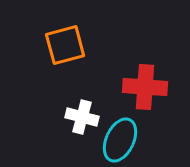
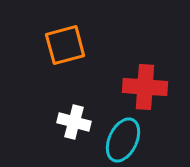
white cross: moved 8 px left, 5 px down
cyan ellipse: moved 3 px right
